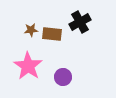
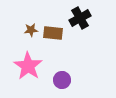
black cross: moved 4 px up
brown rectangle: moved 1 px right, 1 px up
purple circle: moved 1 px left, 3 px down
